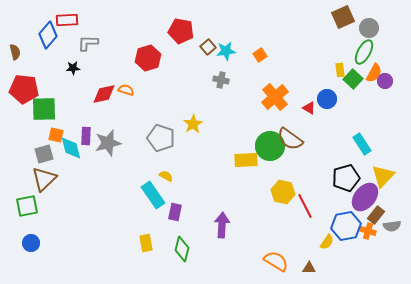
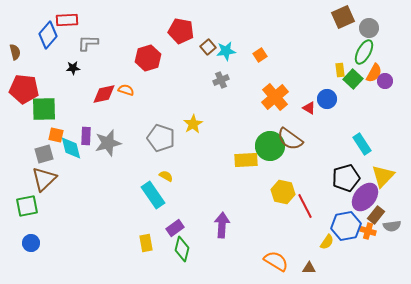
gray cross at (221, 80): rotated 35 degrees counterclockwise
purple rectangle at (175, 212): moved 16 px down; rotated 42 degrees clockwise
